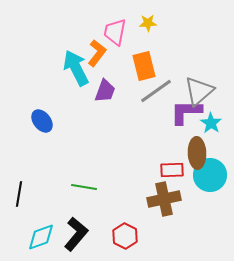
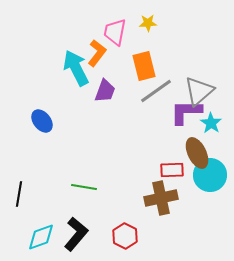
brown ellipse: rotated 24 degrees counterclockwise
brown cross: moved 3 px left, 1 px up
